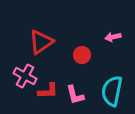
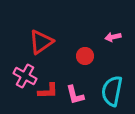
red circle: moved 3 px right, 1 px down
